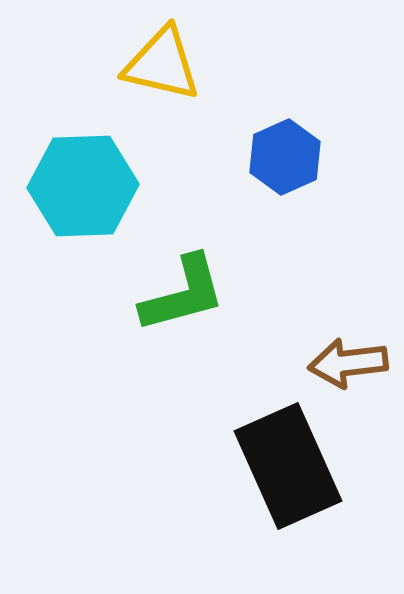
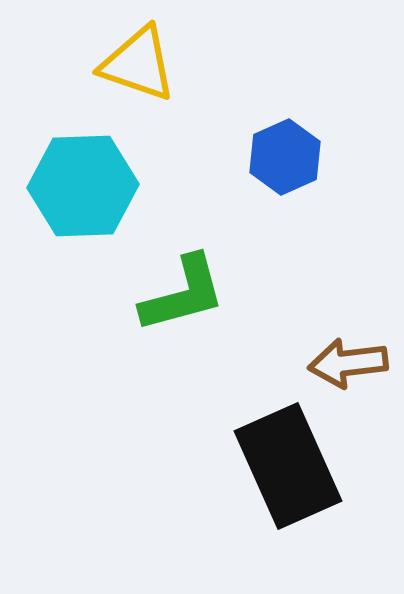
yellow triangle: moved 24 px left; rotated 6 degrees clockwise
